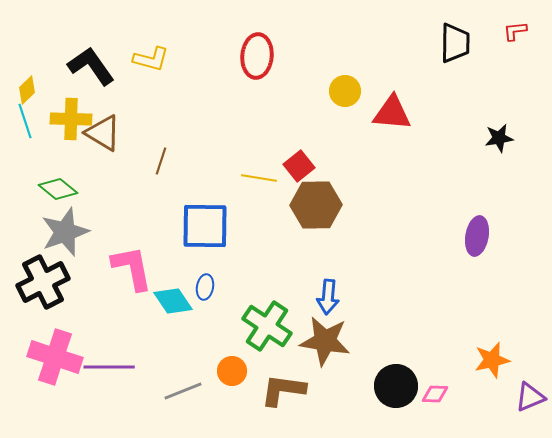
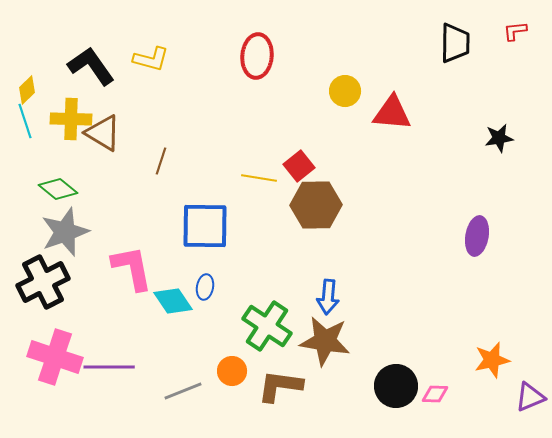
brown L-shape: moved 3 px left, 4 px up
